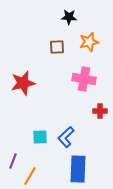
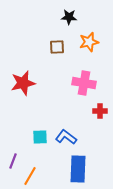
pink cross: moved 4 px down
blue L-shape: rotated 80 degrees clockwise
